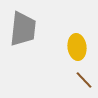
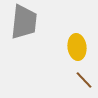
gray trapezoid: moved 1 px right, 7 px up
